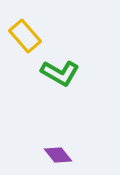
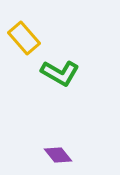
yellow rectangle: moved 1 px left, 2 px down
